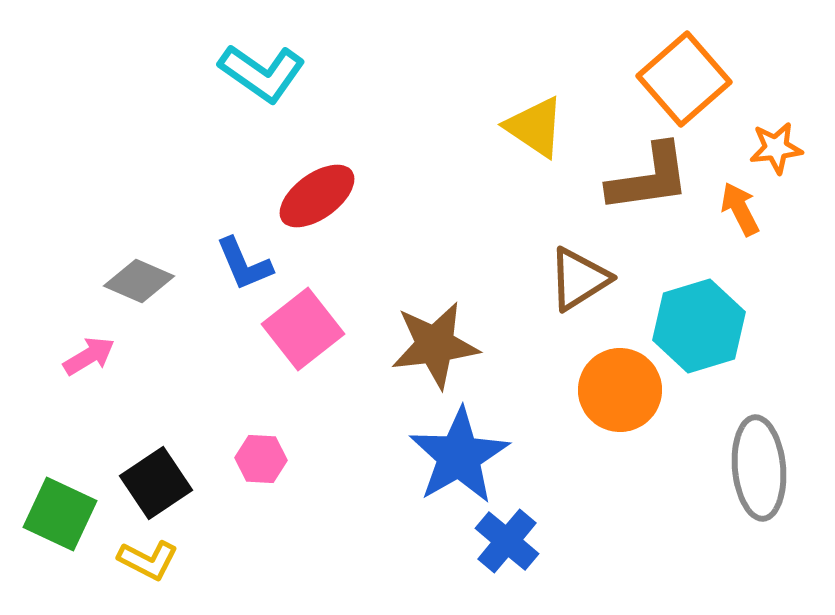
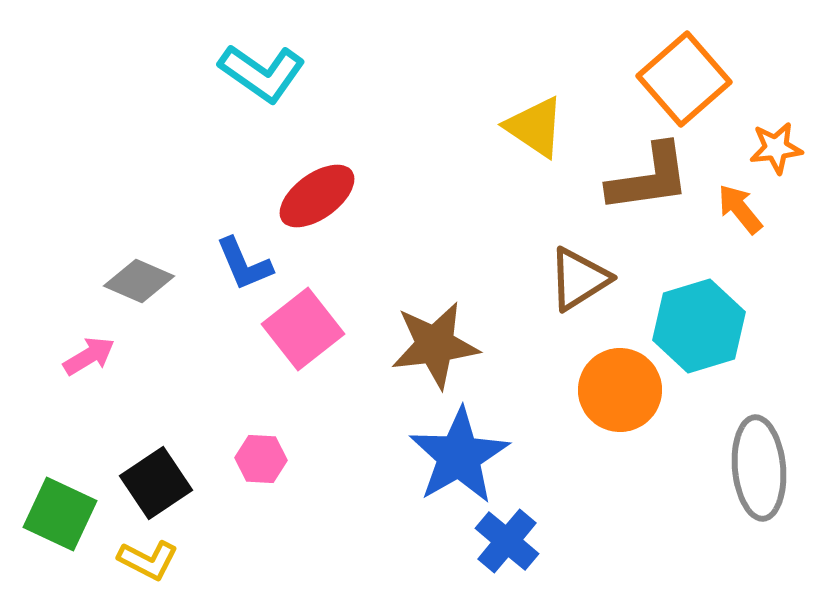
orange arrow: rotated 12 degrees counterclockwise
